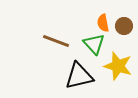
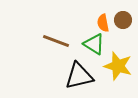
brown circle: moved 1 px left, 6 px up
green triangle: rotated 15 degrees counterclockwise
